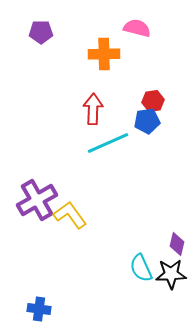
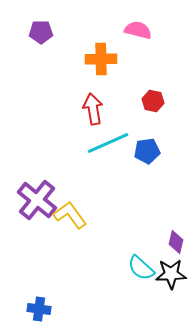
pink semicircle: moved 1 px right, 2 px down
orange cross: moved 3 px left, 5 px down
red hexagon: rotated 20 degrees clockwise
red arrow: rotated 12 degrees counterclockwise
blue pentagon: moved 30 px down
purple cross: rotated 21 degrees counterclockwise
purple diamond: moved 1 px left, 2 px up
cyan semicircle: rotated 24 degrees counterclockwise
